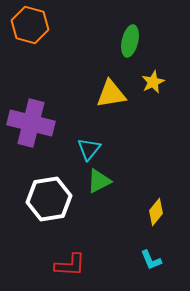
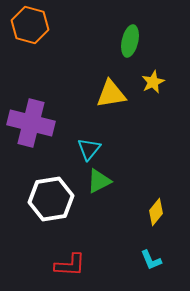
white hexagon: moved 2 px right
